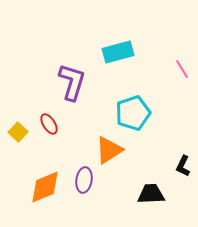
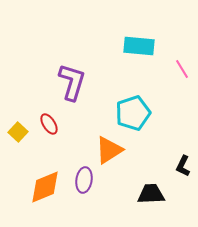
cyan rectangle: moved 21 px right, 6 px up; rotated 20 degrees clockwise
